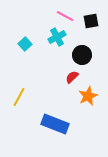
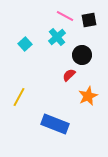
black square: moved 2 px left, 1 px up
cyan cross: rotated 12 degrees counterclockwise
red semicircle: moved 3 px left, 2 px up
